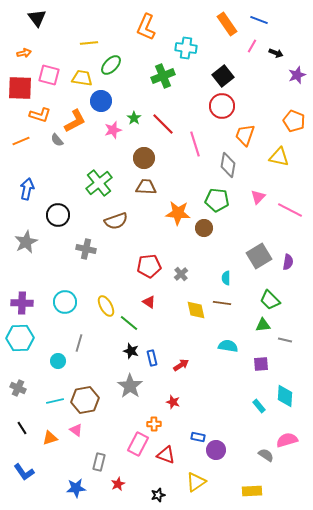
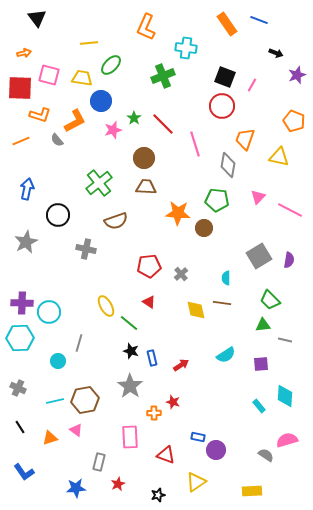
pink line at (252, 46): moved 39 px down
black square at (223, 76): moved 2 px right, 1 px down; rotated 30 degrees counterclockwise
orange trapezoid at (245, 135): moved 4 px down
purple semicircle at (288, 262): moved 1 px right, 2 px up
cyan circle at (65, 302): moved 16 px left, 10 px down
cyan semicircle at (228, 346): moved 2 px left, 9 px down; rotated 138 degrees clockwise
orange cross at (154, 424): moved 11 px up
black line at (22, 428): moved 2 px left, 1 px up
pink rectangle at (138, 444): moved 8 px left, 7 px up; rotated 30 degrees counterclockwise
